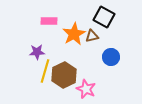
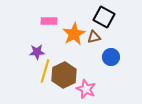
brown triangle: moved 2 px right, 1 px down
